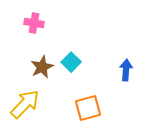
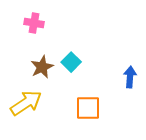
blue arrow: moved 4 px right, 7 px down
yellow arrow: moved 1 px right, 1 px up; rotated 12 degrees clockwise
orange square: rotated 16 degrees clockwise
